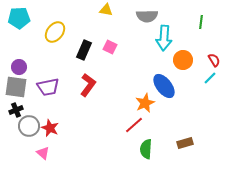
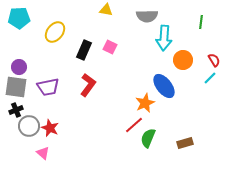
green semicircle: moved 2 px right, 11 px up; rotated 18 degrees clockwise
